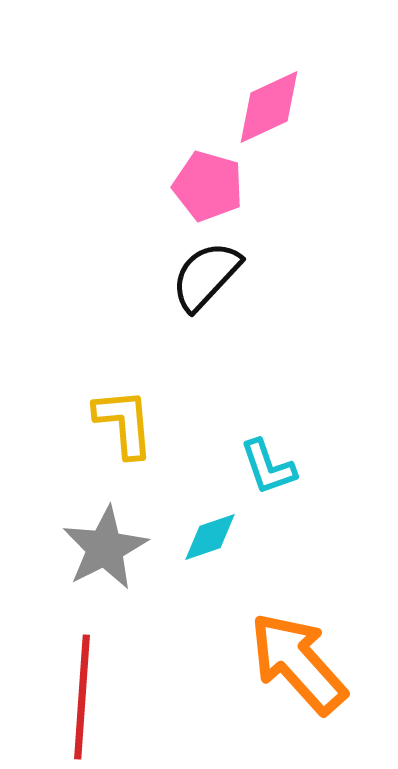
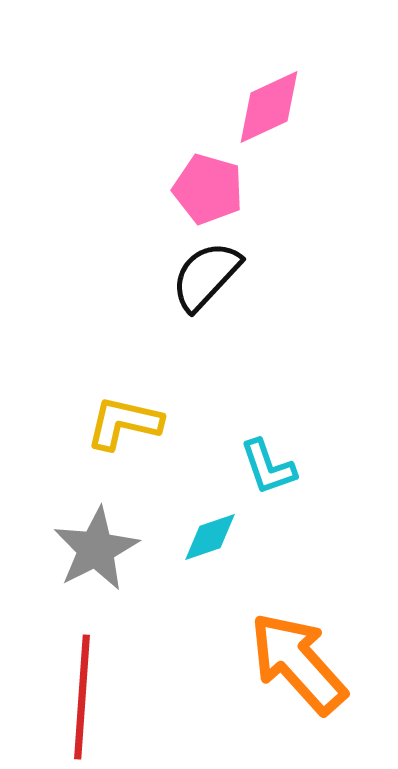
pink pentagon: moved 3 px down
yellow L-shape: rotated 72 degrees counterclockwise
gray star: moved 9 px left, 1 px down
